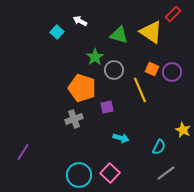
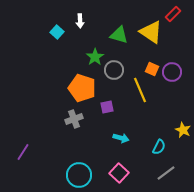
white arrow: rotated 120 degrees counterclockwise
pink square: moved 9 px right
